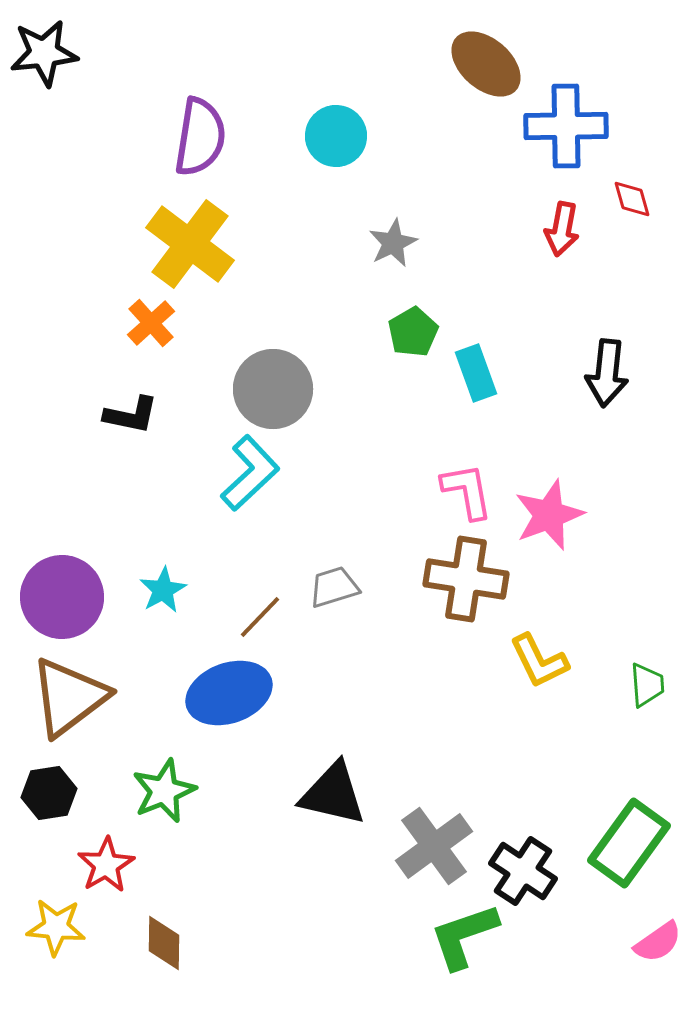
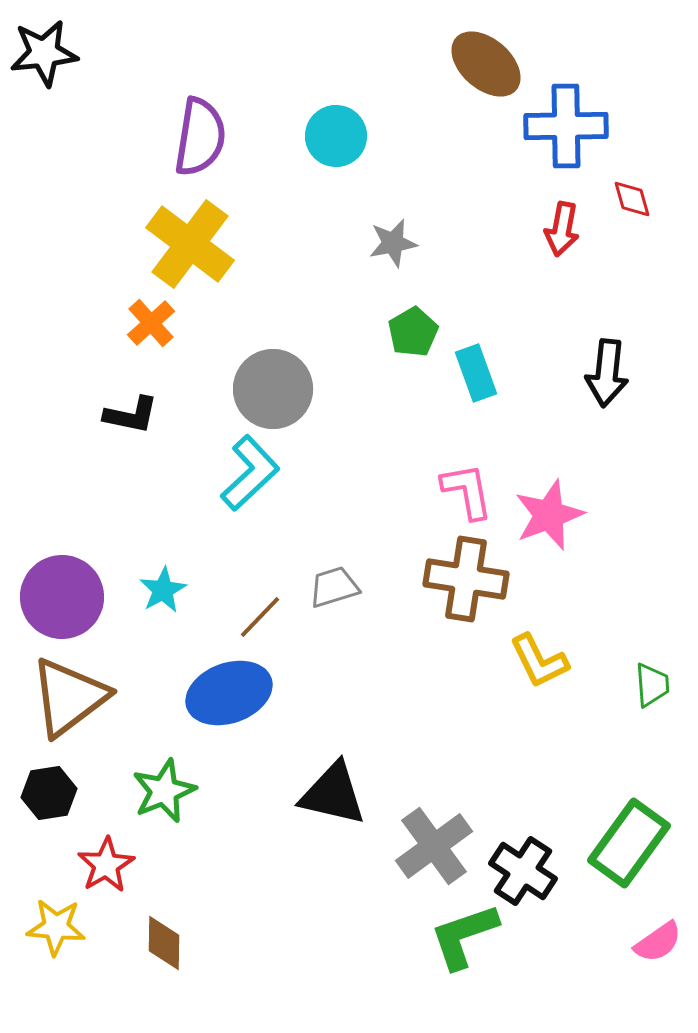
gray star: rotated 15 degrees clockwise
green trapezoid: moved 5 px right
